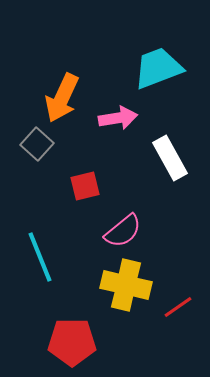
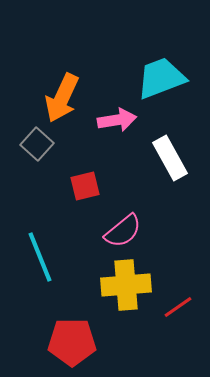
cyan trapezoid: moved 3 px right, 10 px down
pink arrow: moved 1 px left, 2 px down
yellow cross: rotated 18 degrees counterclockwise
